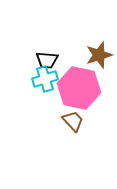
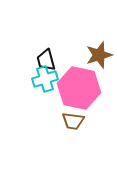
black trapezoid: moved 1 px left; rotated 70 degrees clockwise
brown trapezoid: rotated 140 degrees clockwise
